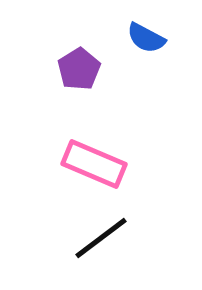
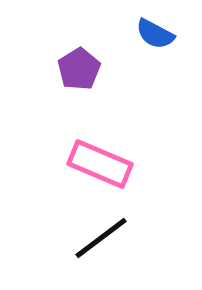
blue semicircle: moved 9 px right, 4 px up
pink rectangle: moved 6 px right
